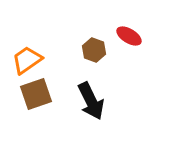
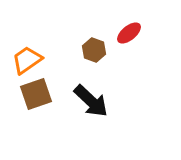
red ellipse: moved 3 px up; rotated 70 degrees counterclockwise
black arrow: rotated 21 degrees counterclockwise
